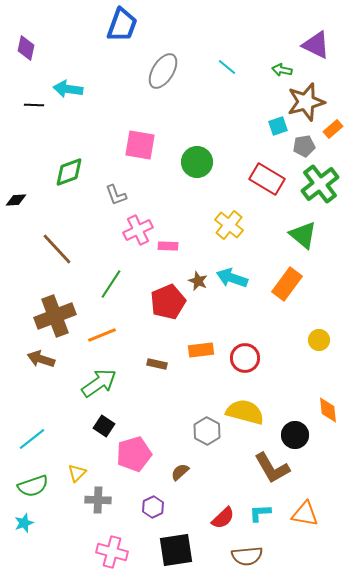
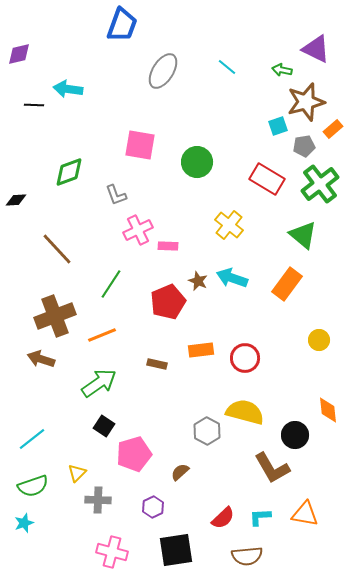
purple triangle at (316, 45): moved 4 px down
purple diamond at (26, 48): moved 7 px left, 6 px down; rotated 65 degrees clockwise
cyan L-shape at (260, 513): moved 4 px down
